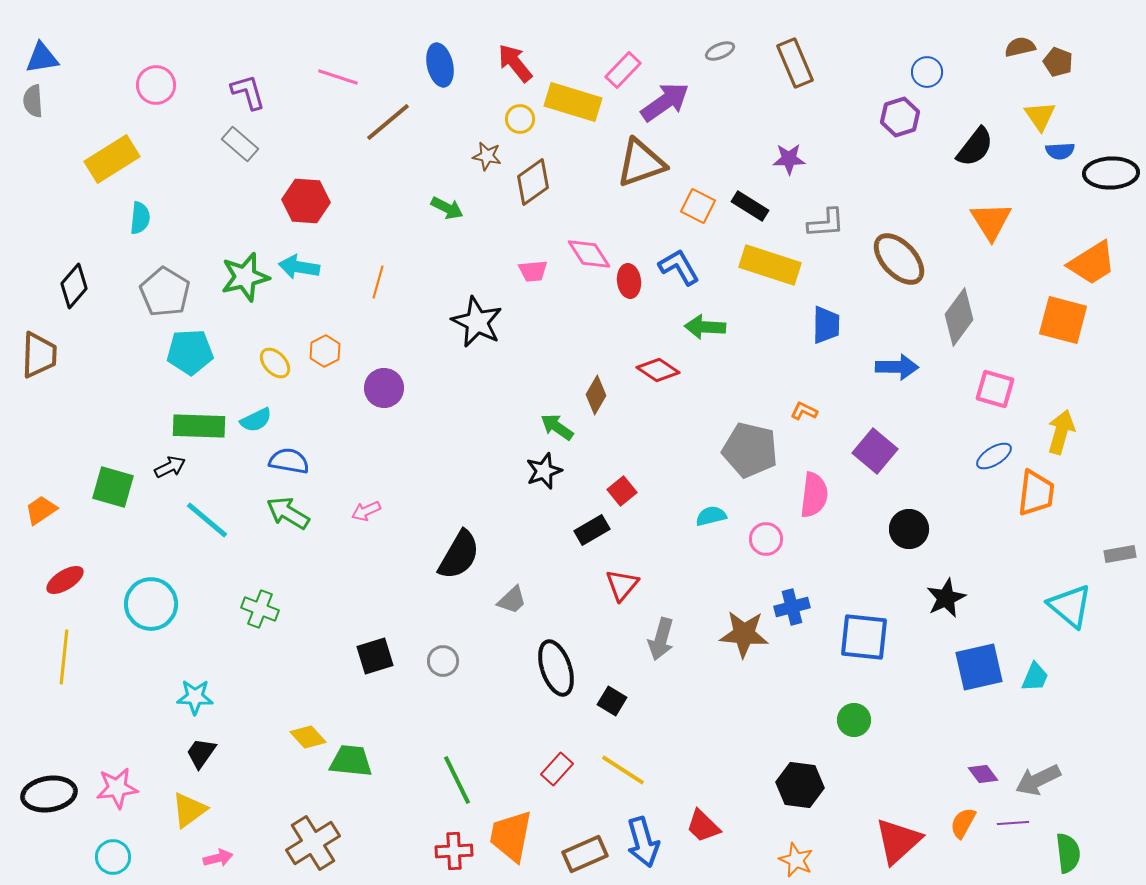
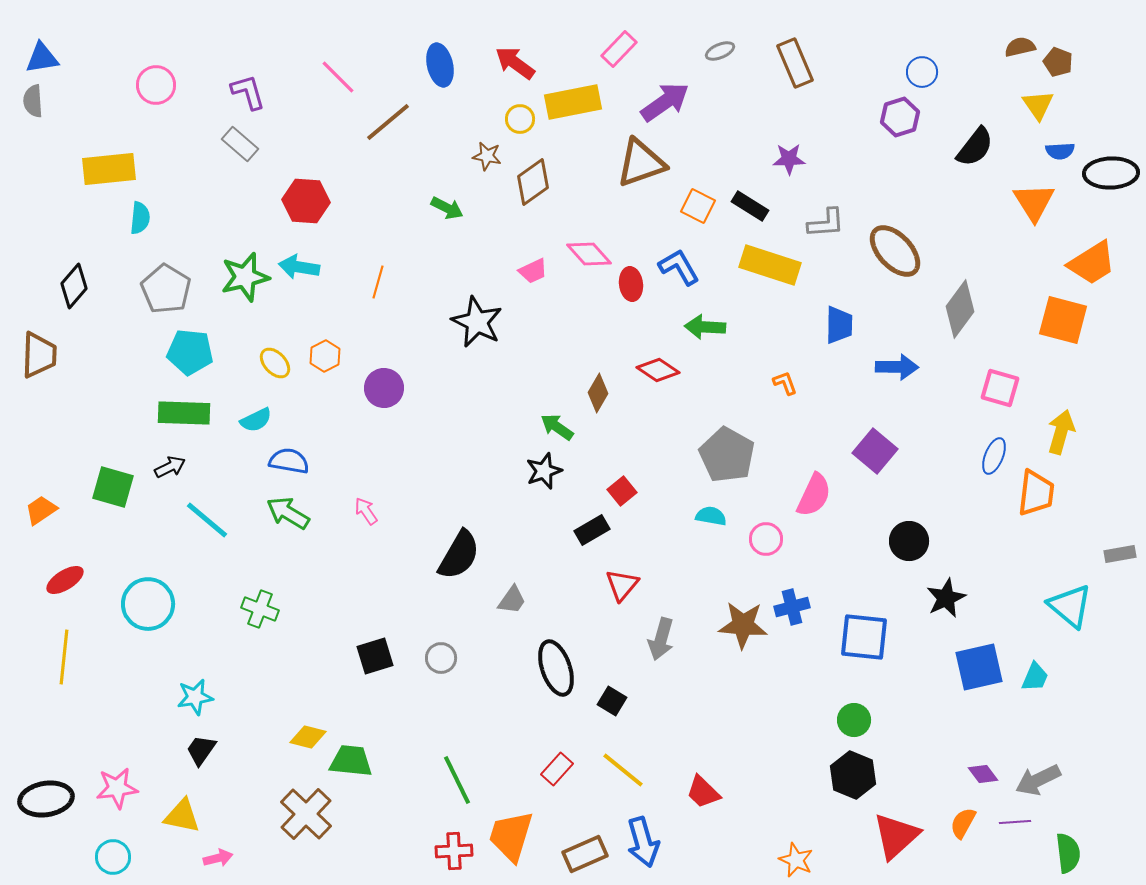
red arrow at (515, 63): rotated 15 degrees counterclockwise
pink rectangle at (623, 70): moved 4 px left, 21 px up
blue circle at (927, 72): moved 5 px left
pink line at (338, 77): rotated 27 degrees clockwise
yellow rectangle at (573, 102): rotated 28 degrees counterclockwise
yellow triangle at (1040, 116): moved 2 px left, 11 px up
yellow rectangle at (112, 159): moved 3 px left, 10 px down; rotated 26 degrees clockwise
orange triangle at (991, 221): moved 43 px right, 19 px up
pink diamond at (589, 254): rotated 9 degrees counterclockwise
brown ellipse at (899, 259): moved 4 px left, 8 px up
pink trapezoid at (533, 271): rotated 20 degrees counterclockwise
red ellipse at (629, 281): moved 2 px right, 3 px down
gray pentagon at (165, 292): moved 1 px right, 3 px up
gray diamond at (959, 317): moved 1 px right, 8 px up
blue trapezoid at (826, 325): moved 13 px right
orange hexagon at (325, 351): moved 5 px down
cyan pentagon at (190, 352): rotated 9 degrees clockwise
pink square at (995, 389): moved 5 px right, 1 px up
brown diamond at (596, 395): moved 2 px right, 2 px up
orange L-shape at (804, 411): moved 19 px left, 28 px up; rotated 44 degrees clockwise
green rectangle at (199, 426): moved 15 px left, 13 px up
gray pentagon at (750, 450): moved 23 px left, 5 px down; rotated 16 degrees clockwise
blue ellipse at (994, 456): rotated 36 degrees counterclockwise
pink semicircle at (814, 495): rotated 18 degrees clockwise
pink arrow at (366, 511): rotated 80 degrees clockwise
cyan semicircle at (711, 516): rotated 24 degrees clockwise
black circle at (909, 529): moved 12 px down
gray trapezoid at (512, 600): rotated 12 degrees counterclockwise
cyan circle at (151, 604): moved 3 px left
brown star at (744, 634): moved 1 px left, 9 px up
gray circle at (443, 661): moved 2 px left, 3 px up
cyan star at (195, 697): rotated 12 degrees counterclockwise
yellow diamond at (308, 737): rotated 33 degrees counterclockwise
black trapezoid at (201, 753): moved 3 px up
yellow line at (623, 770): rotated 6 degrees clockwise
black hexagon at (800, 785): moved 53 px right, 10 px up; rotated 15 degrees clockwise
black ellipse at (49, 794): moved 3 px left, 5 px down
yellow triangle at (189, 810): moved 7 px left, 6 px down; rotated 48 degrees clockwise
purple line at (1013, 823): moved 2 px right, 1 px up
red trapezoid at (703, 826): moved 34 px up
orange trapezoid at (511, 836): rotated 6 degrees clockwise
red triangle at (898, 841): moved 2 px left, 5 px up
brown cross at (313, 843): moved 7 px left, 29 px up; rotated 14 degrees counterclockwise
